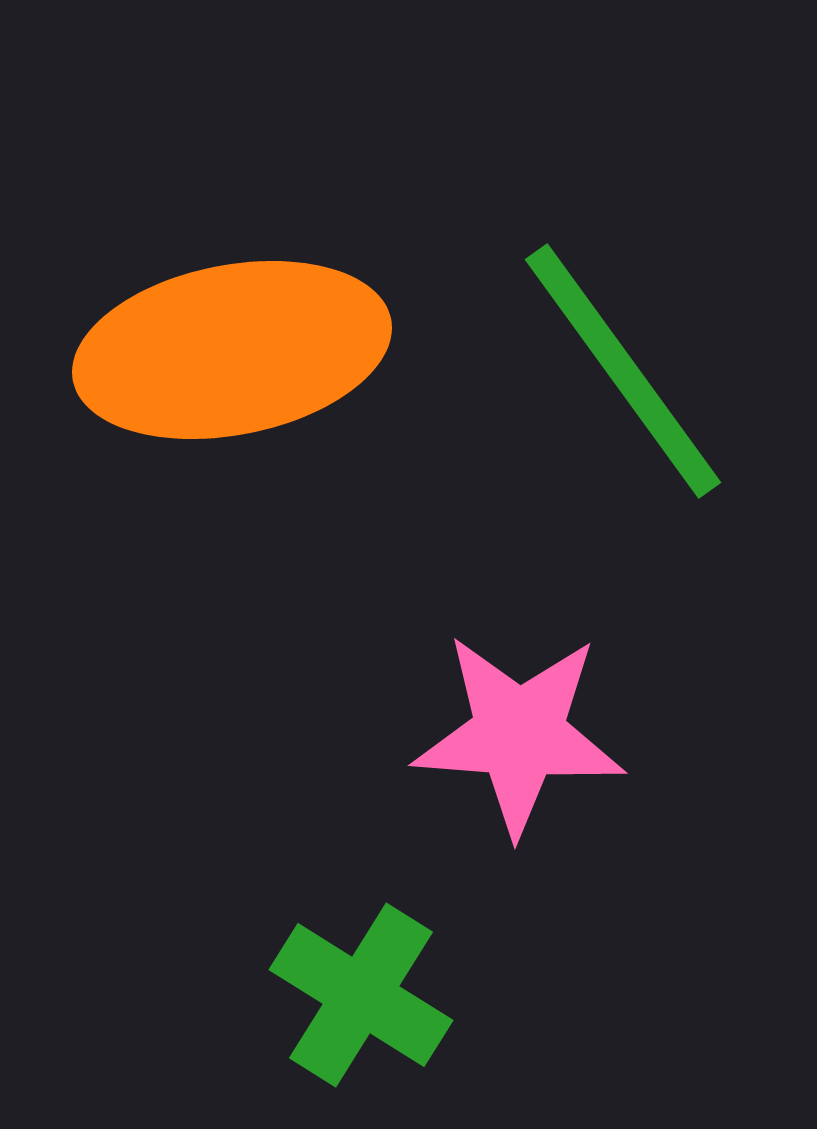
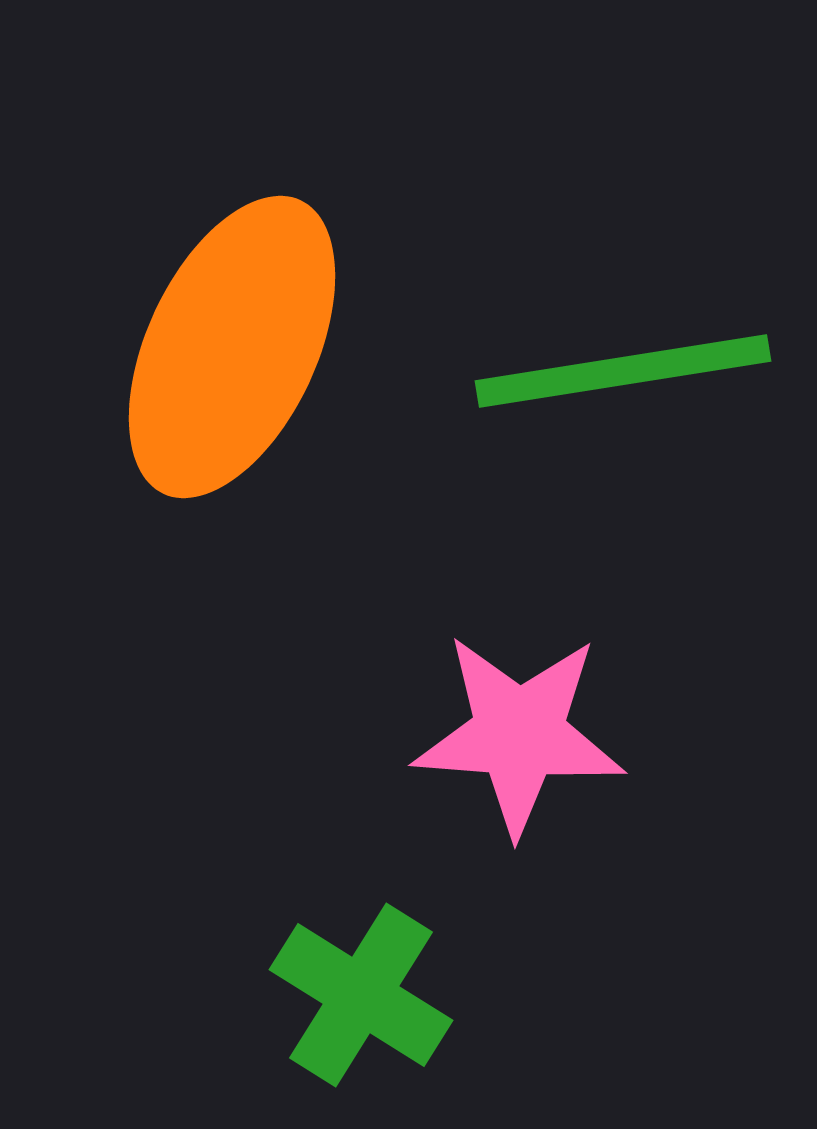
orange ellipse: moved 3 px up; rotated 54 degrees counterclockwise
green line: rotated 63 degrees counterclockwise
